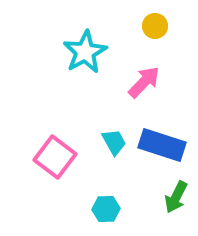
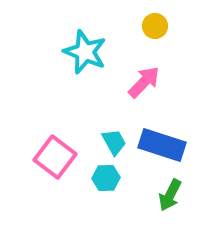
cyan star: rotated 21 degrees counterclockwise
green arrow: moved 6 px left, 2 px up
cyan hexagon: moved 31 px up
